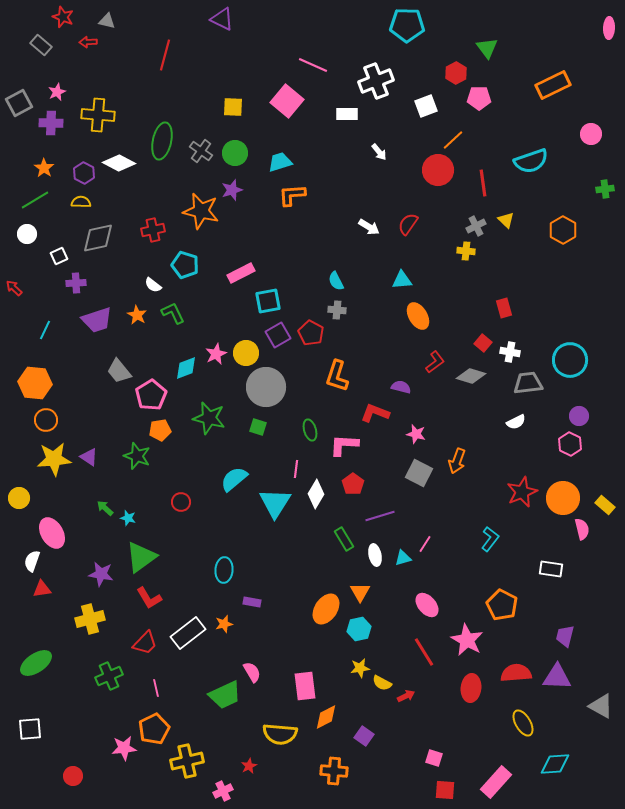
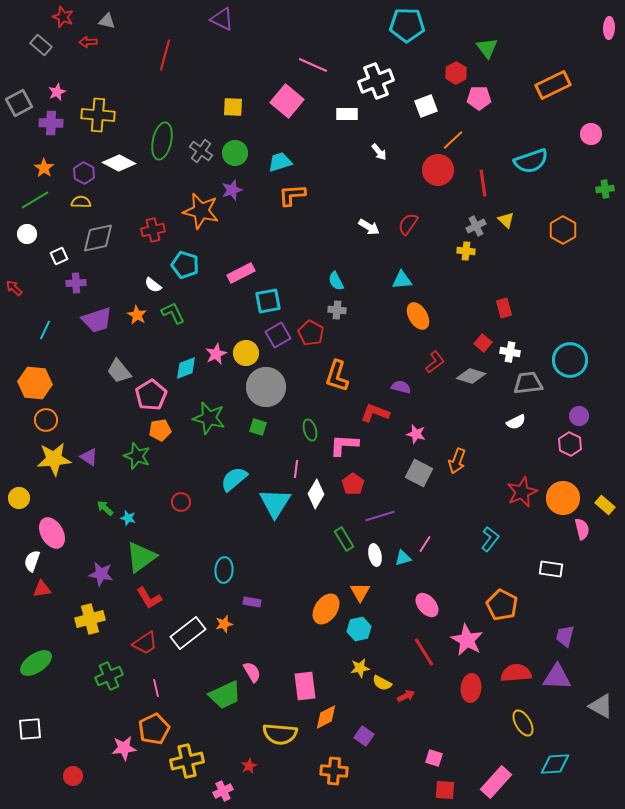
red trapezoid at (145, 643): rotated 12 degrees clockwise
